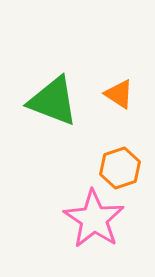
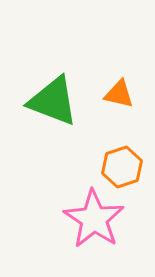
orange triangle: rotated 20 degrees counterclockwise
orange hexagon: moved 2 px right, 1 px up
